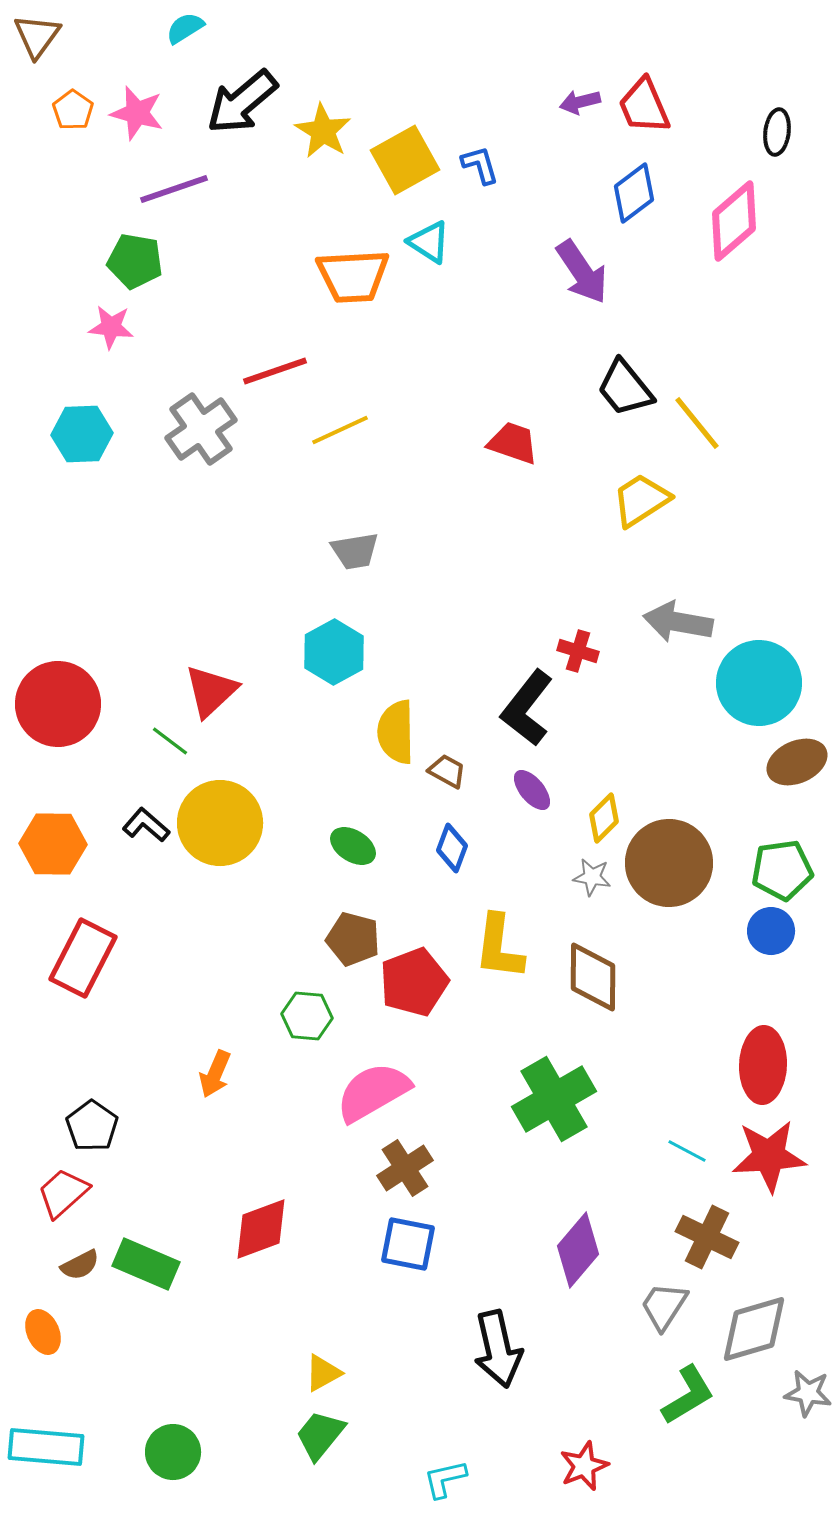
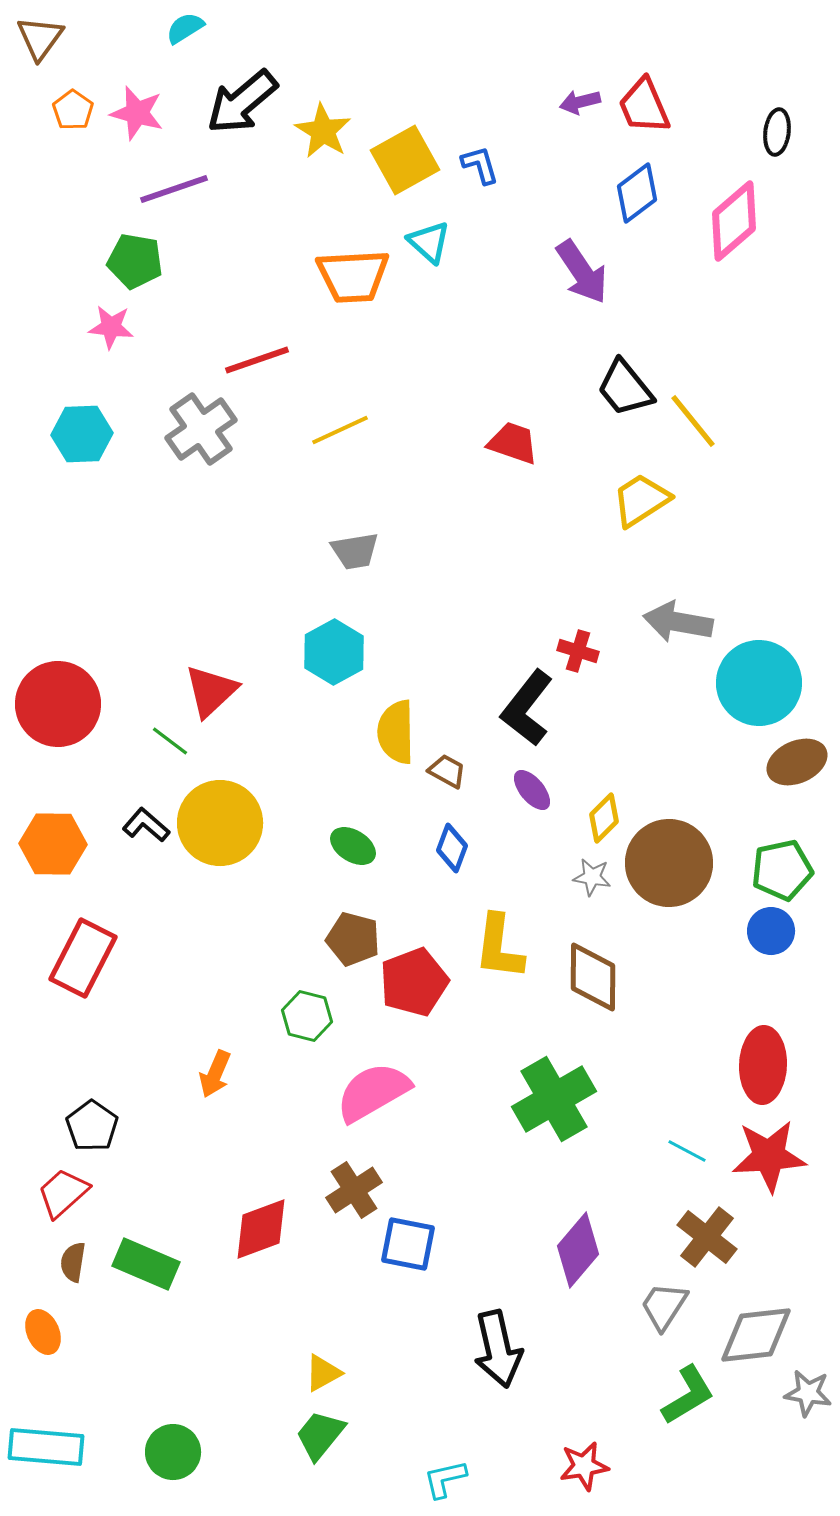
brown triangle at (37, 36): moved 3 px right, 2 px down
blue diamond at (634, 193): moved 3 px right
cyan triangle at (429, 242): rotated 9 degrees clockwise
red line at (275, 371): moved 18 px left, 11 px up
yellow line at (697, 423): moved 4 px left, 2 px up
green pentagon at (782, 870): rotated 4 degrees counterclockwise
green hexagon at (307, 1016): rotated 9 degrees clockwise
brown cross at (405, 1168): moved 51 px left, 22 px down
brown cross at (707, 1237): rotated 12 degrees clockwise
brown semicircle at (80, 1265): moved 7 px left, 3 px up; rotated 126 degrees clockwise
gray diamond at (754, 1329): moved 2 px right, 6 px down; rotated 10 degrees clockwise
red star at (584, 1466): rotated 12 degrees clockwise
